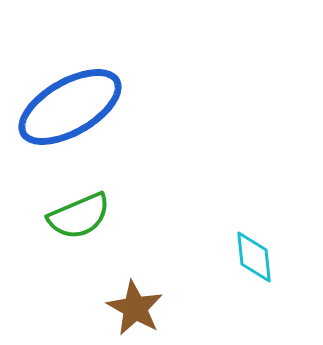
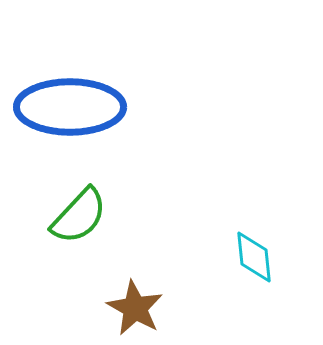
blue ellipse: rotated 30 degrees clockwise
green semicircle: rotated 24 degrees counterclockwise
